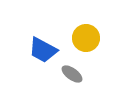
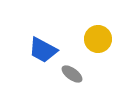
yellow circle: moved 12 px right, 1 px down
